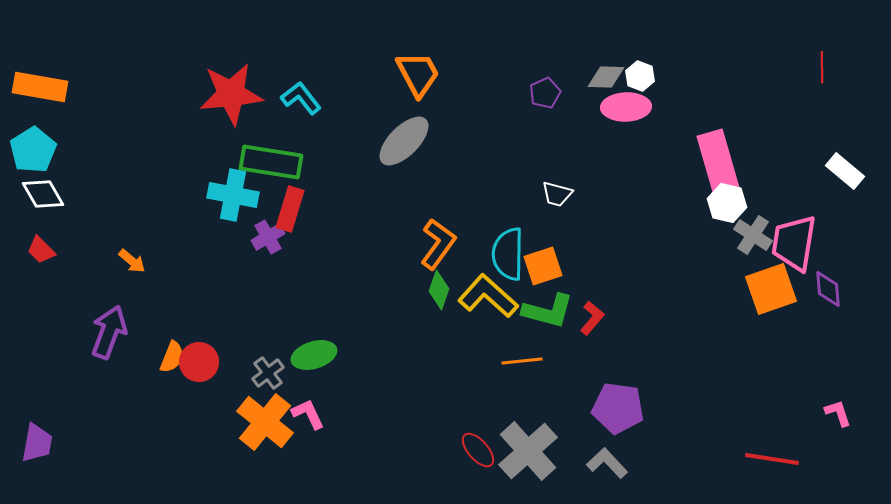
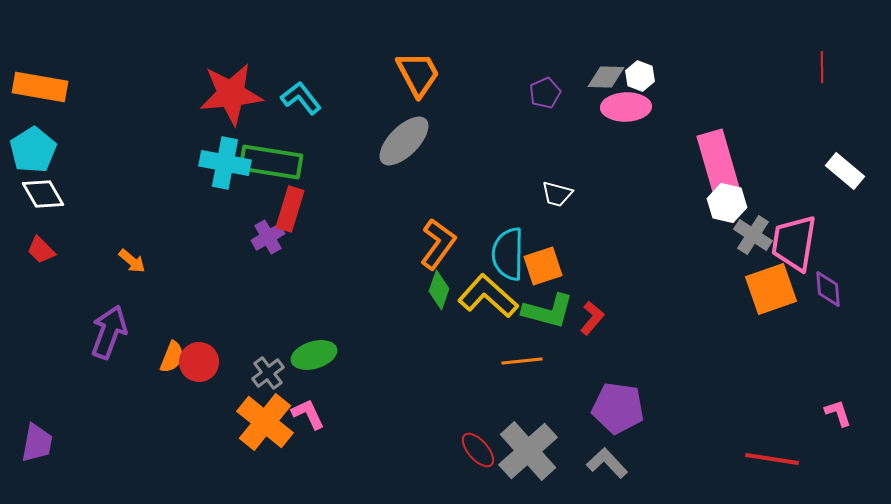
cyan cross at (233, 195): moved 8 px left, 32 px up
